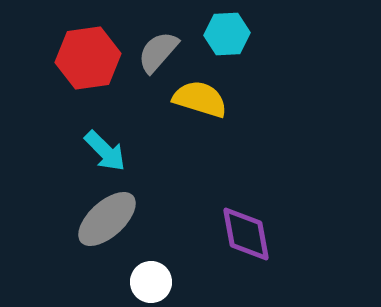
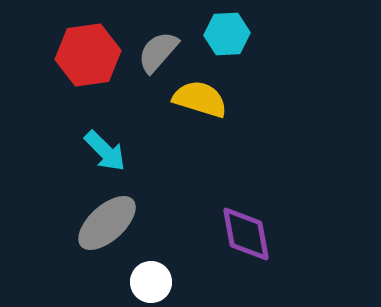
red hexagon: moved 3 px up
gray ellipse: moved 4 px down
